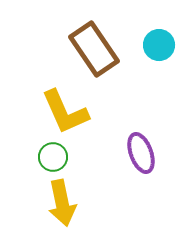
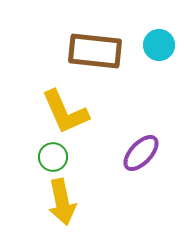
brown rectangle: moved 1 px right, 2 px down; rotated 50 degrees counterclockwise
purple ellipse: rotated 63 degrees clockwise
yellow arrow: moved 1 px up
